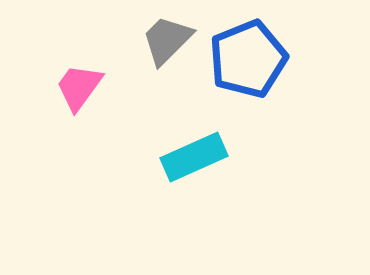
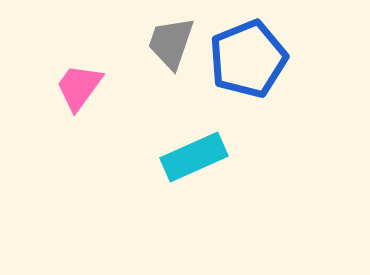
gray trapezoid: moved 4 px right, 3 px down; rotated 26 degrees counterclockwise
